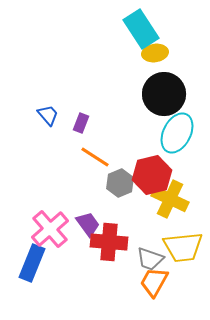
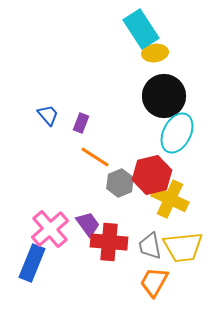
black circle: moved 2 px down
gray trapezoid: moved 13 px up; rotated 60 degrees clockwise
